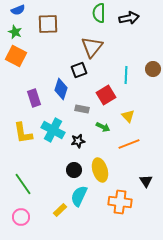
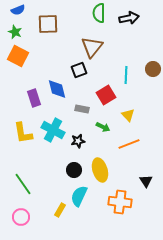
orange square: moved 2 px right
blue diamond: moved 4 px left; rotated 30 degrees counterclockwise
yellow triangle: moved 1 px up
yellow rectangle: rotated 16 degrees counterclockwise
